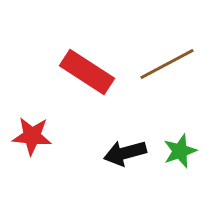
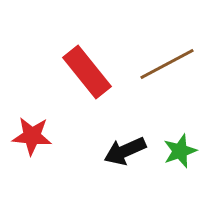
red rectangle: rotated 18 degrees clockwise
black arrow: moved 2 px up; rotated 9 degrees counterclockwise
